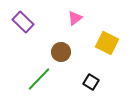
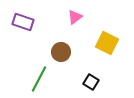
pink triangle: moved 1 px up
purple rectangle: rotated 25 degrees counterclockwise
green line: rotated 16 degrees counterclockwise
